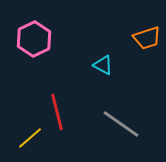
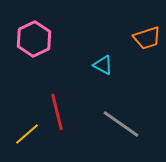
yellow line: moved 3 px left, 4 px up
